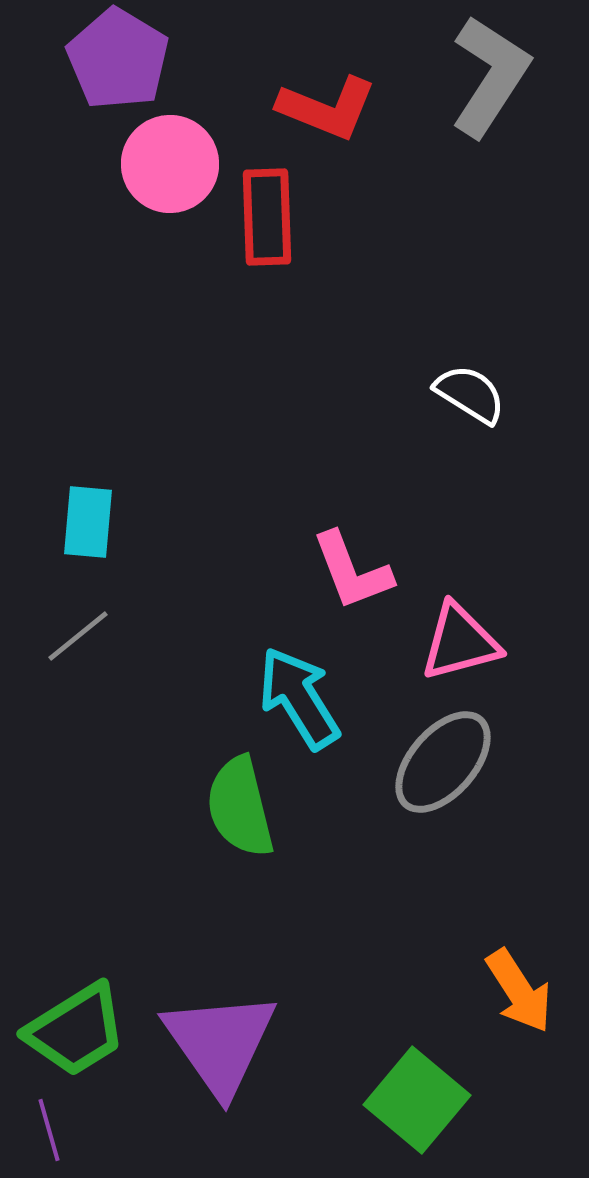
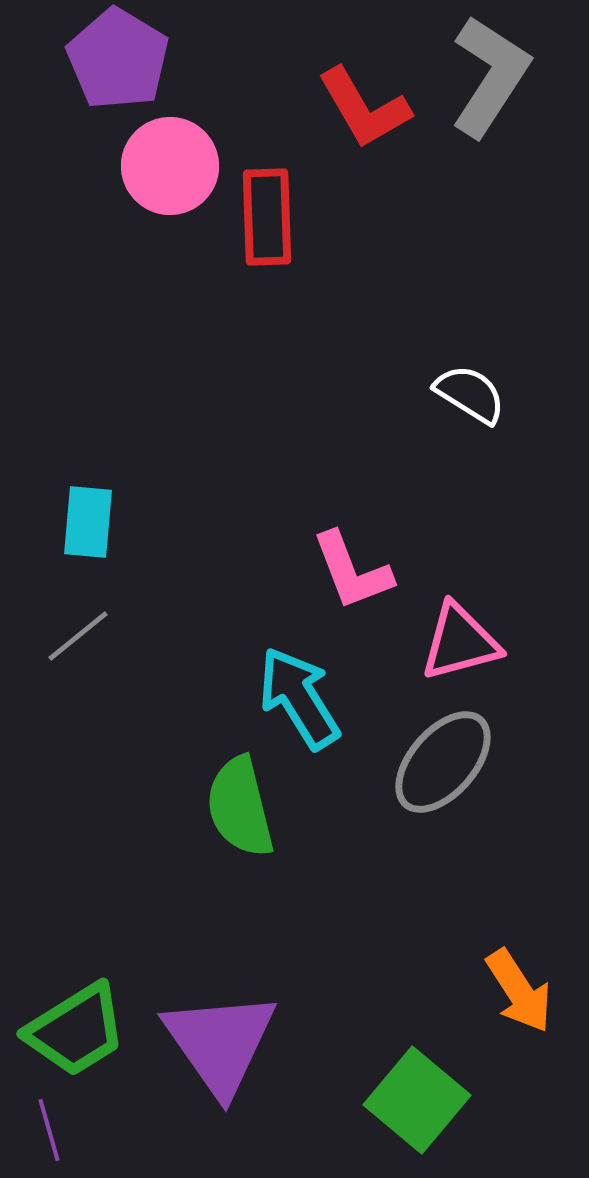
red L-shape: moved 37 px right; rotated 38 degrees clockwise
pink circle: moved 2 px down
